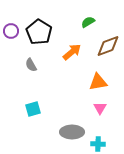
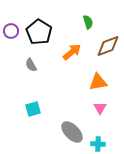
green semicircle: rotated 104 degrees clockwise
gray ellipse: rotated 45 degrees clockwise
